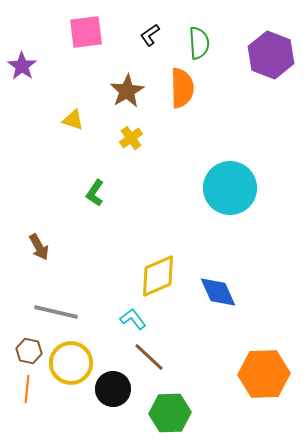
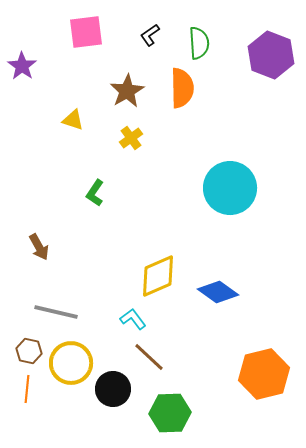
blue diamond: rotated 30 degrees counterclockwise
orange hexagon: rotated 12 degrees counterclockwise
